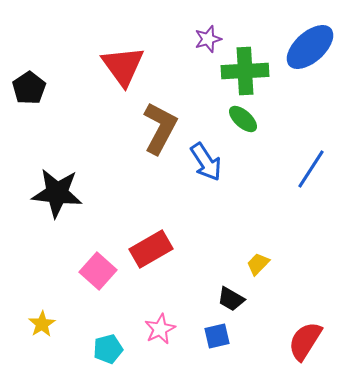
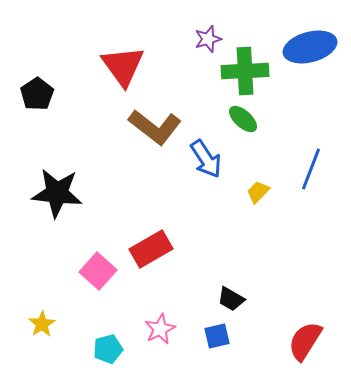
blue ellipse: rotated 27 degrees clockwise
black pentagon: moved 8 px right, 6 px down
brown L-shape: moved 5 px left, 1 px up; rotated 100 degrees clockwise
blue arrow: moved 3 px up
blue line: rotated 12 degrees counterclockwise
yellow trapezoid: moved 72 px up
